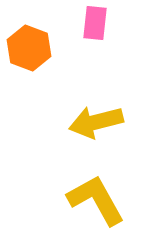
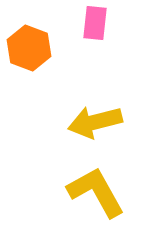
yellow arrow: moved 1 px left
yellow L-shape: moved 8 px up
